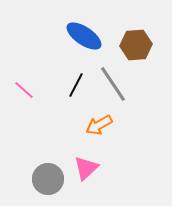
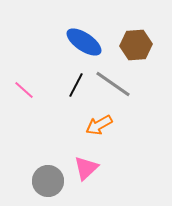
blue ellipse: moved 6 px down
gray line: rotated 21 degrees counterclockwise
gray circle: moved 2 px down
